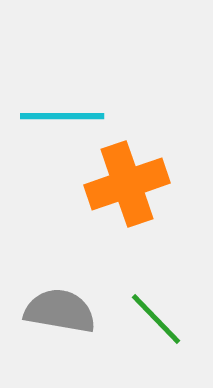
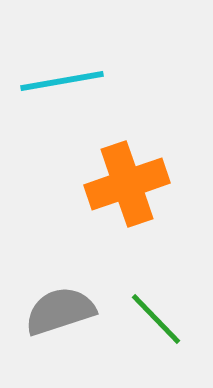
cyan line: moved 35 px up; rotated 10 degrees counterclockwise
gray semicircle: rotated 28 degrees counterclockwise
